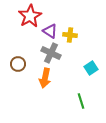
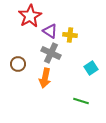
green line: rotated 56 degrees counterclockwise
